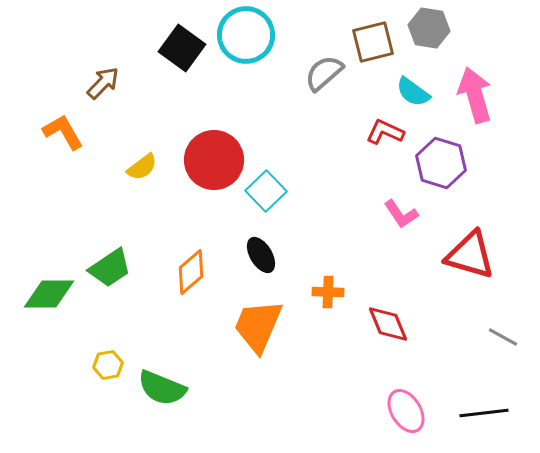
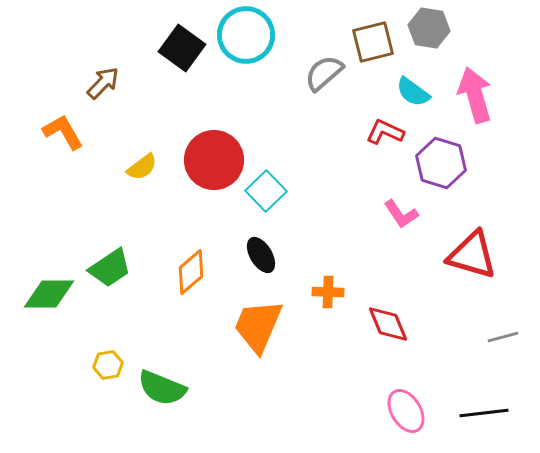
red triangle: moved 2 px right
gray line: rotated 44 degrees counterclockwise
